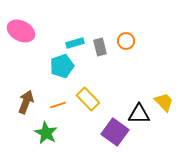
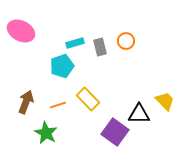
yellow trapezoid: moved 1 px right, 1 px up
